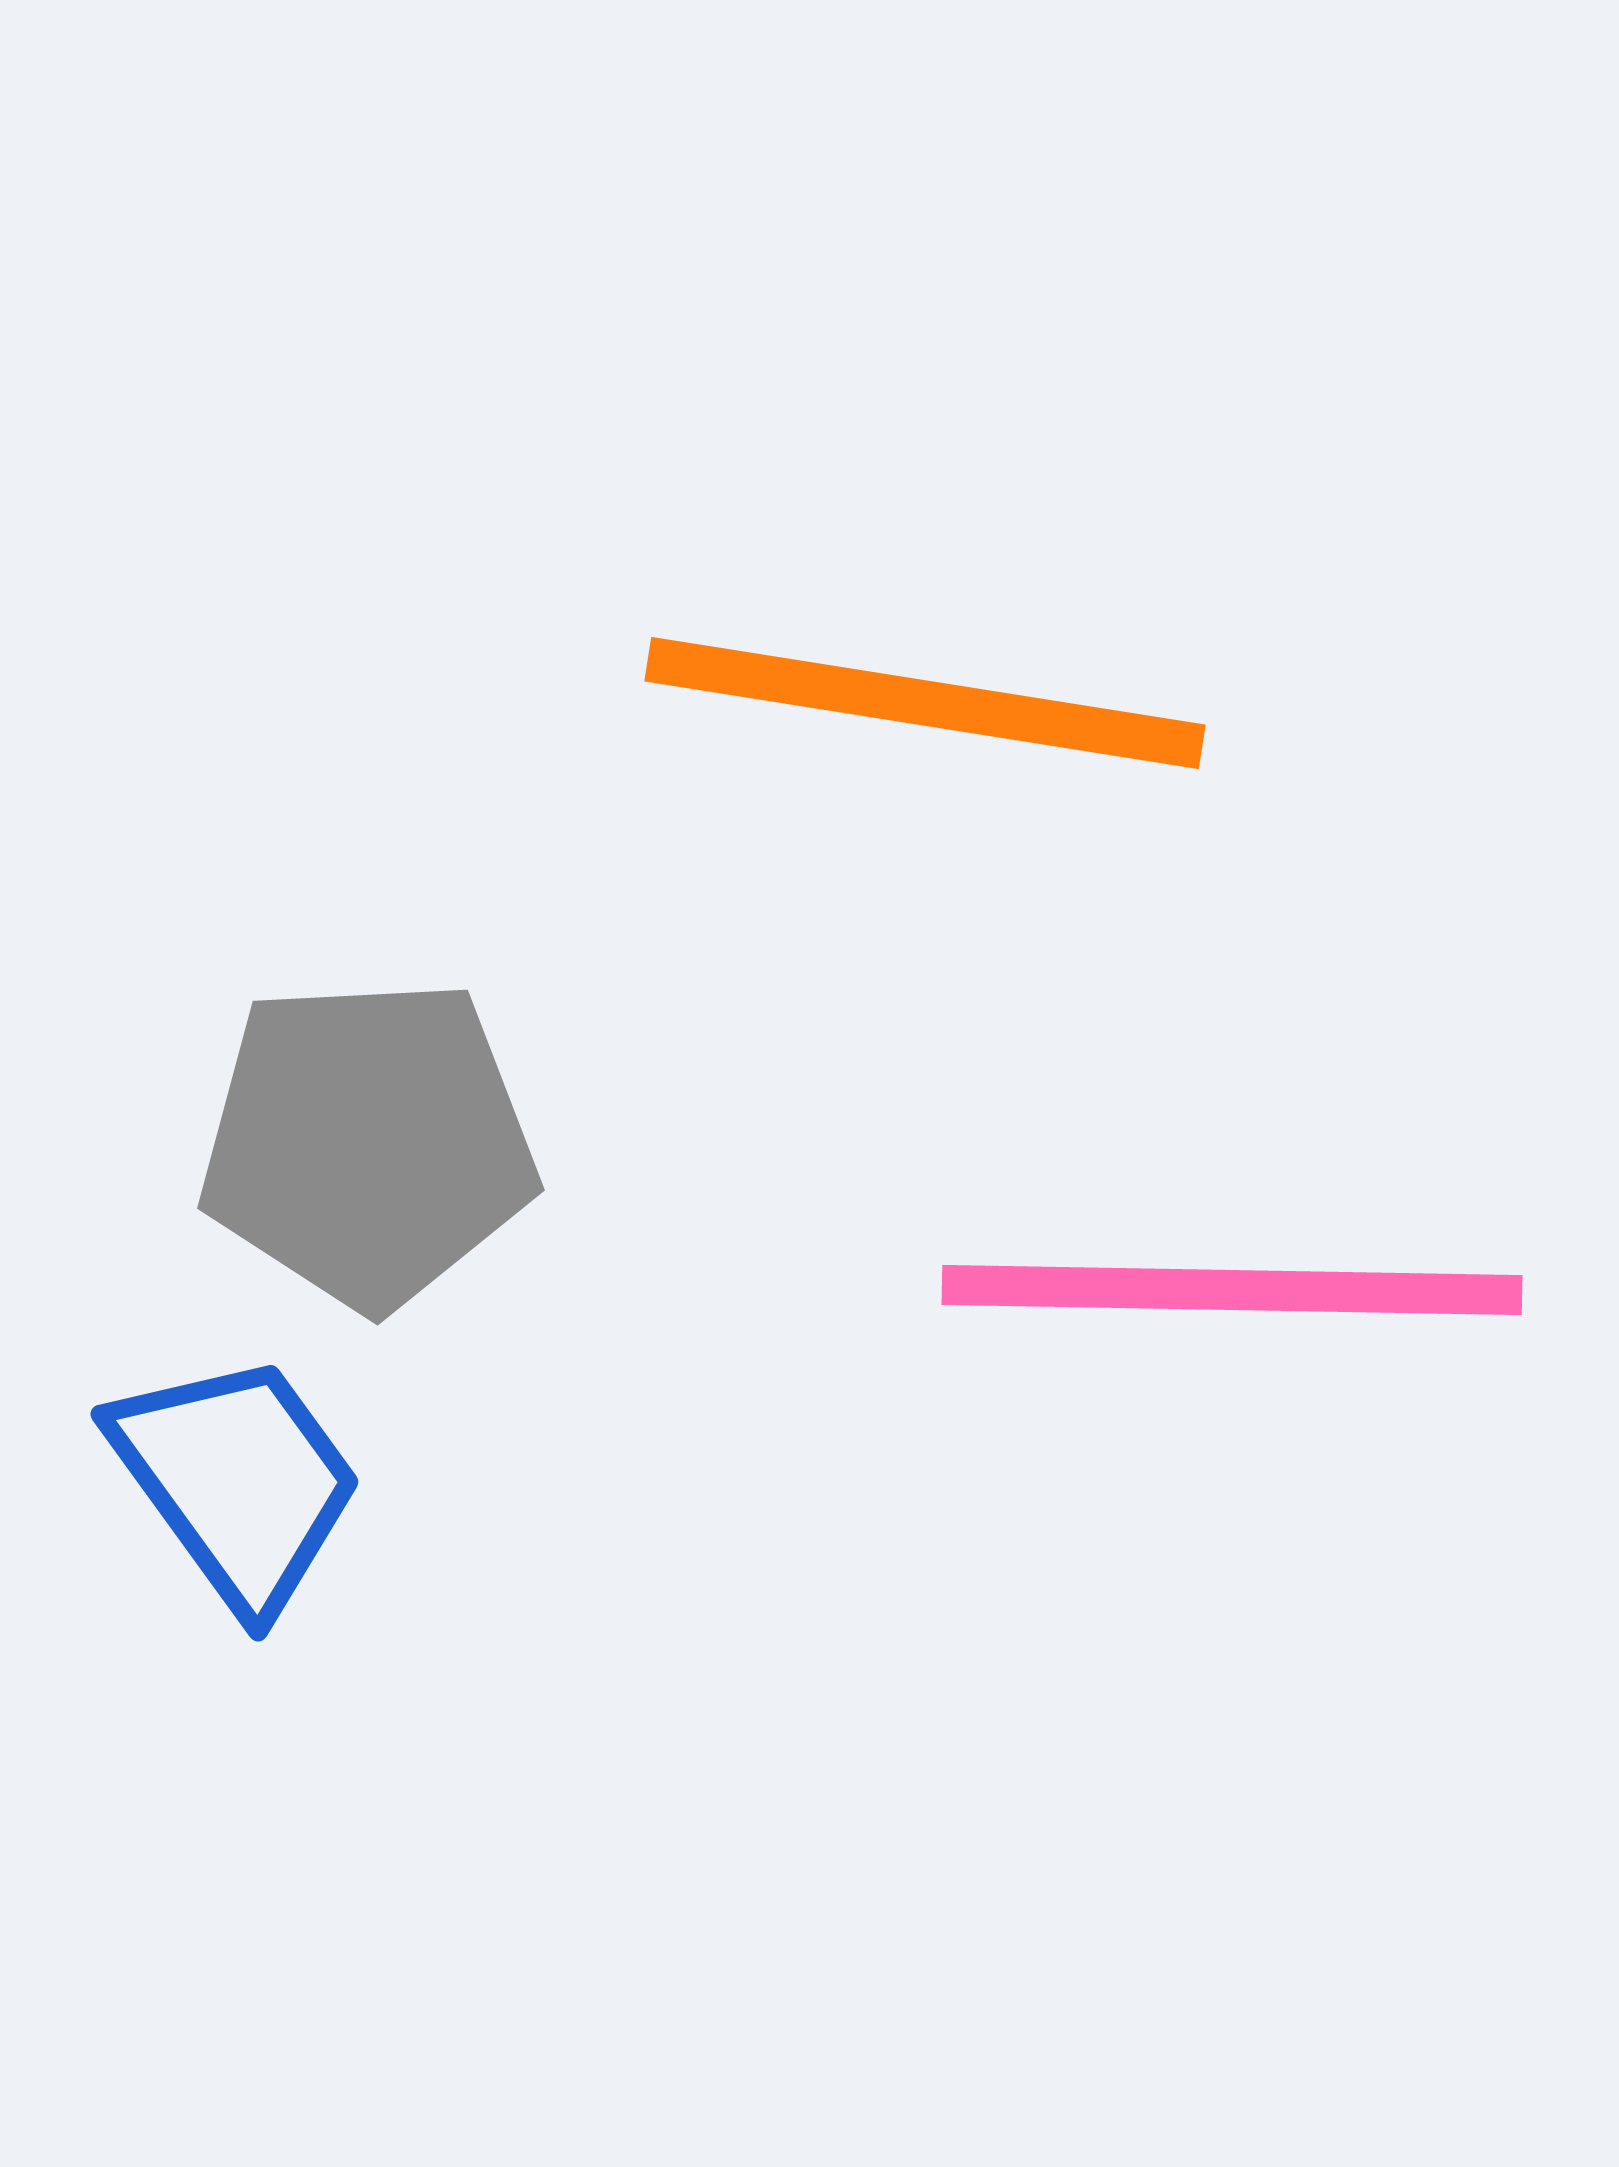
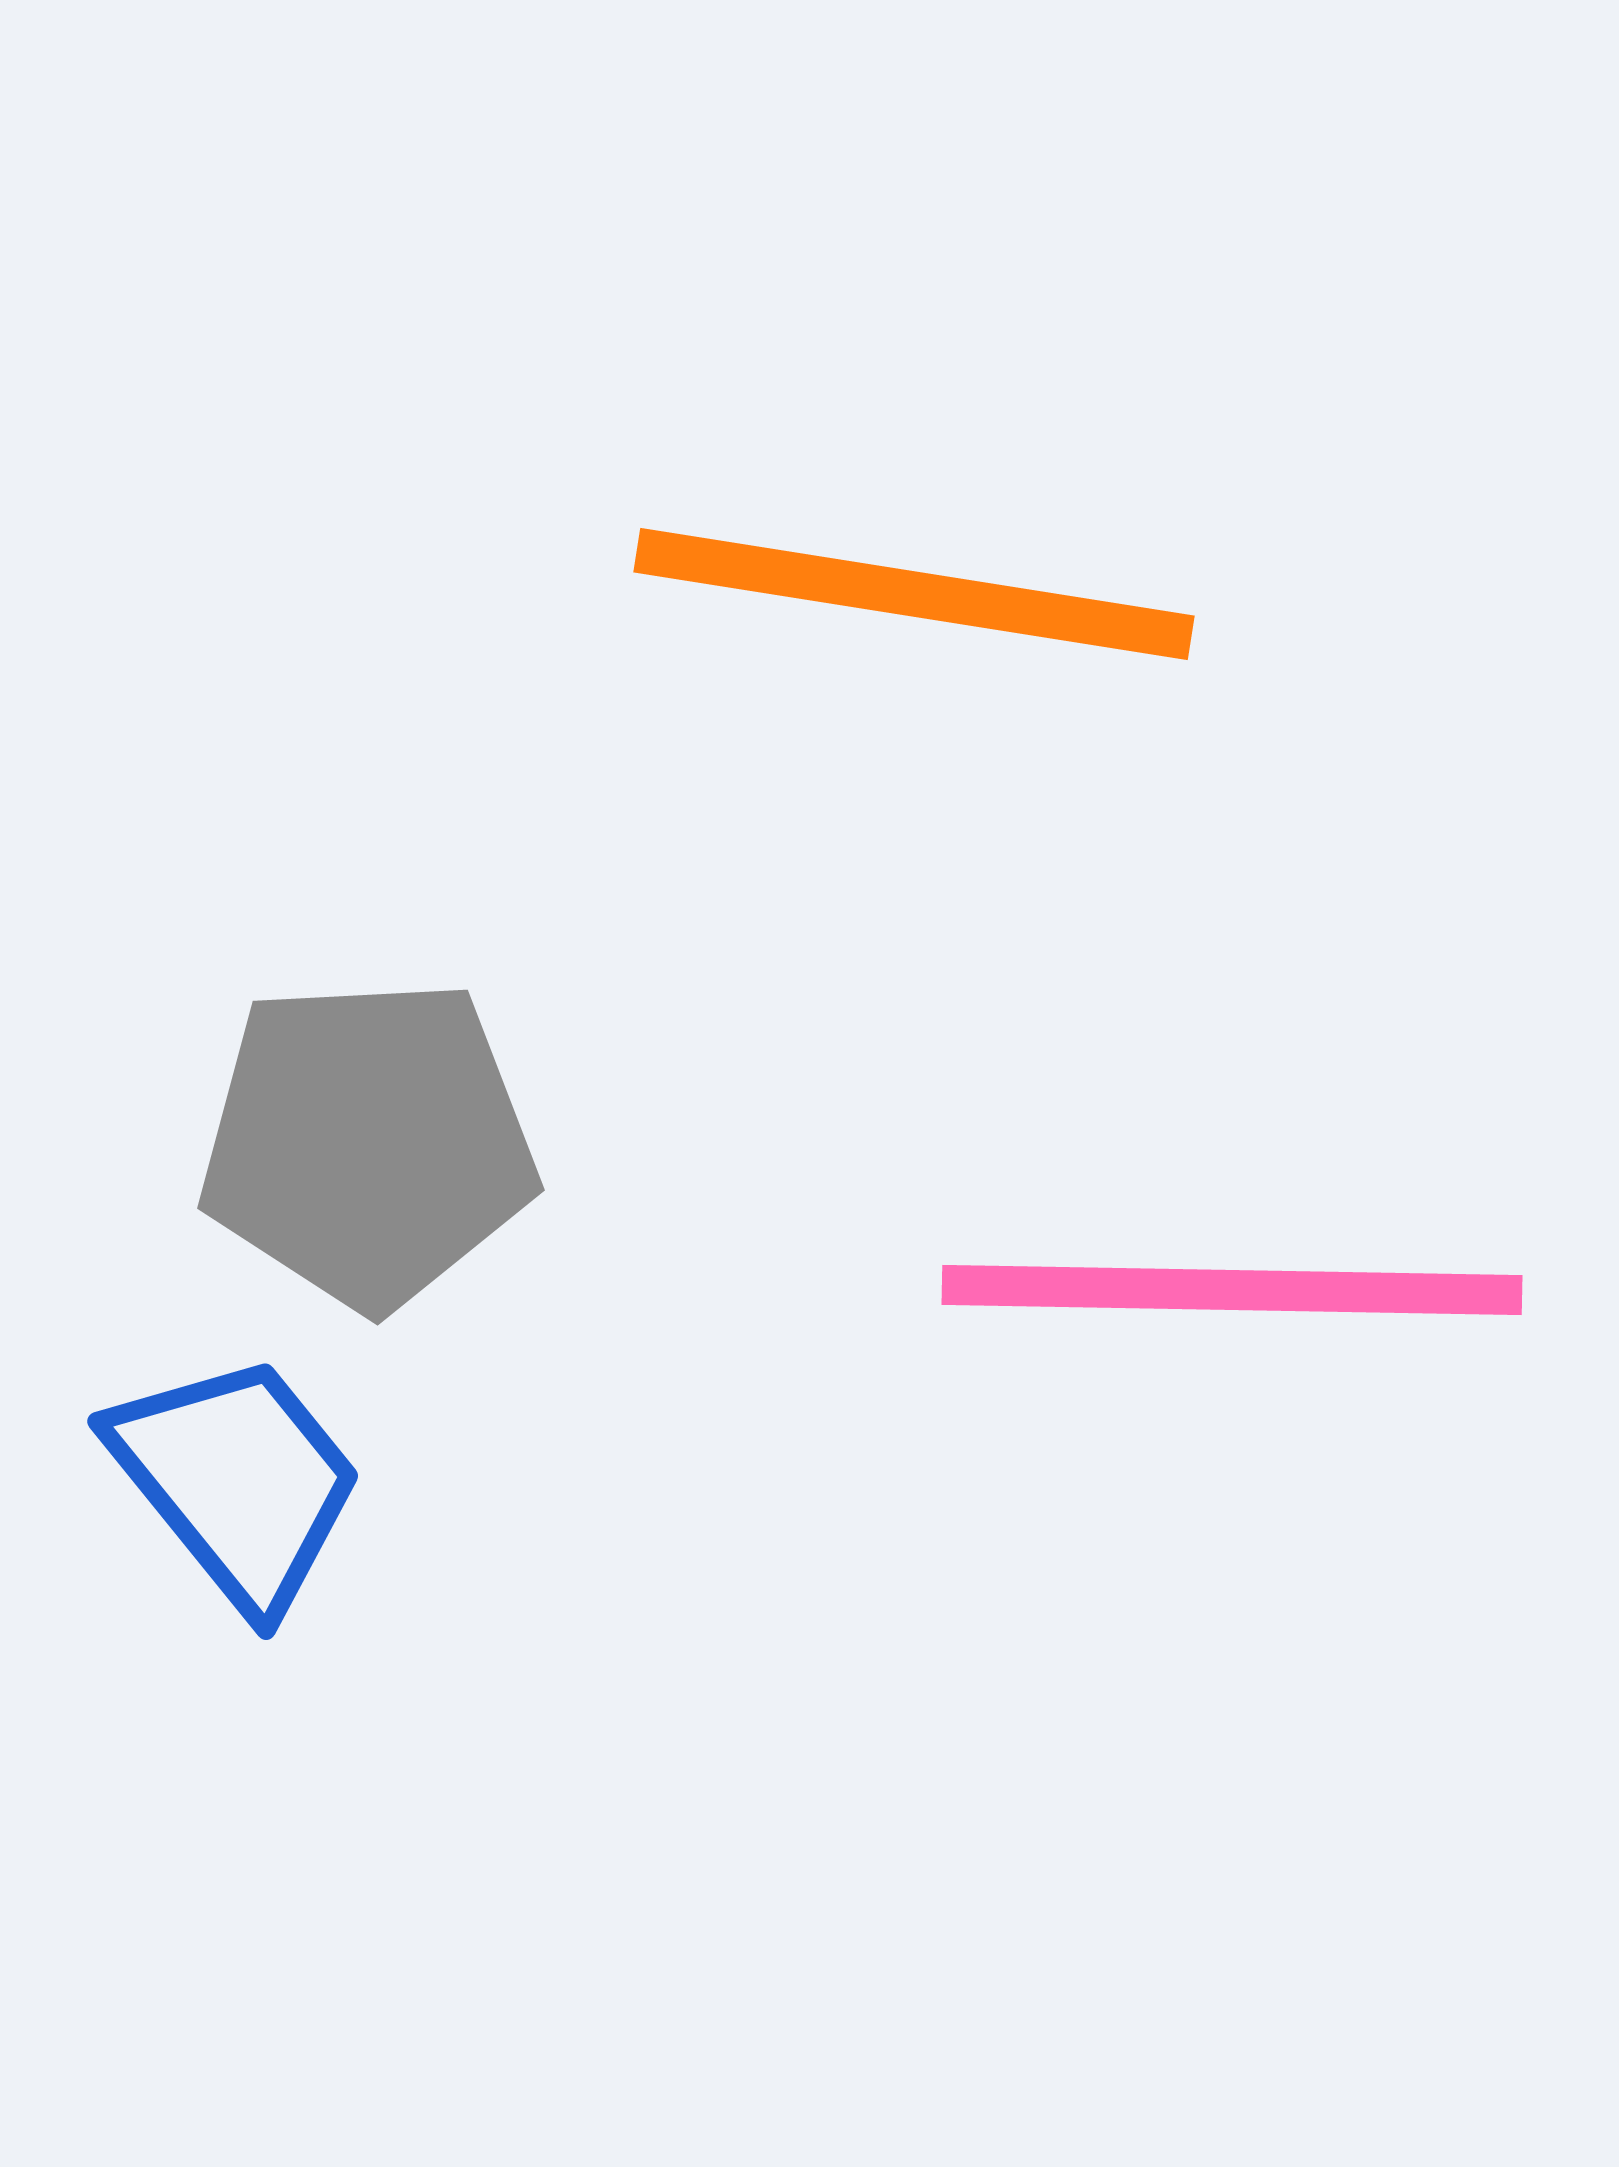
orange line: moved 11 px left, 109 px up
blue trapezoid: rotated 3 degrees counterclockwise
